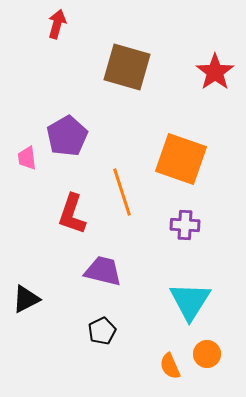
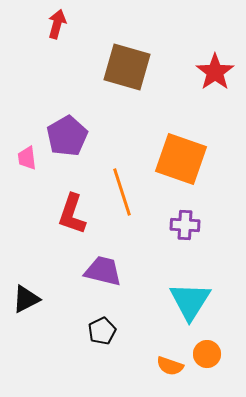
orange semicircle: rotated 48 degrees counterclockwise
